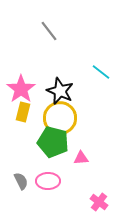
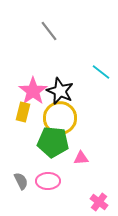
pink star: moved 12 px right, 2 px down
green pentagon: rotated 8 degrees counterclockwise
